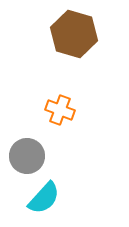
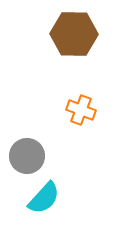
brown hexagon: rotated 15 degrees counterclockwise
orange cross: moved 21 px right
